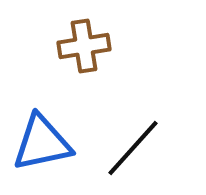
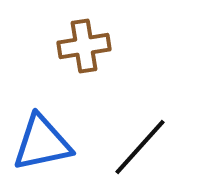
black line: moved 7 px right, 1 px up
